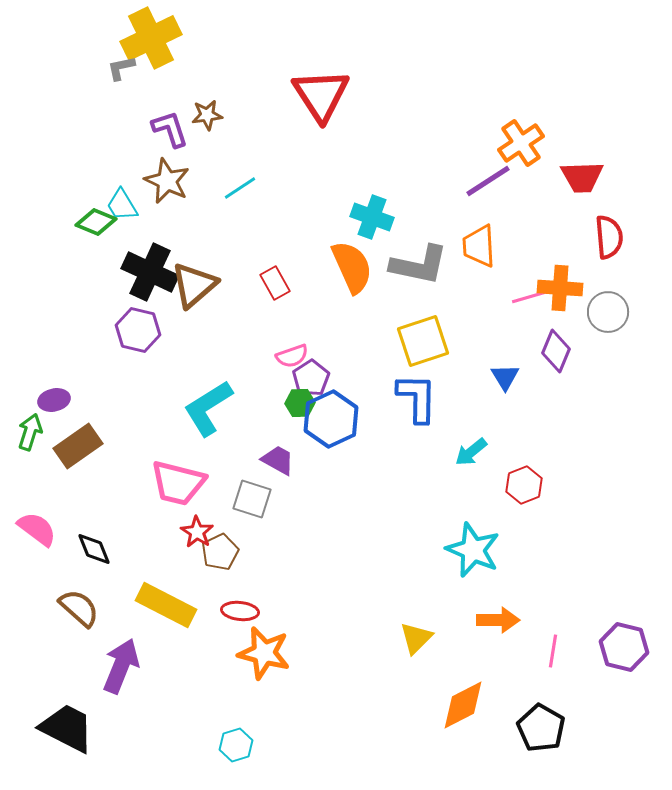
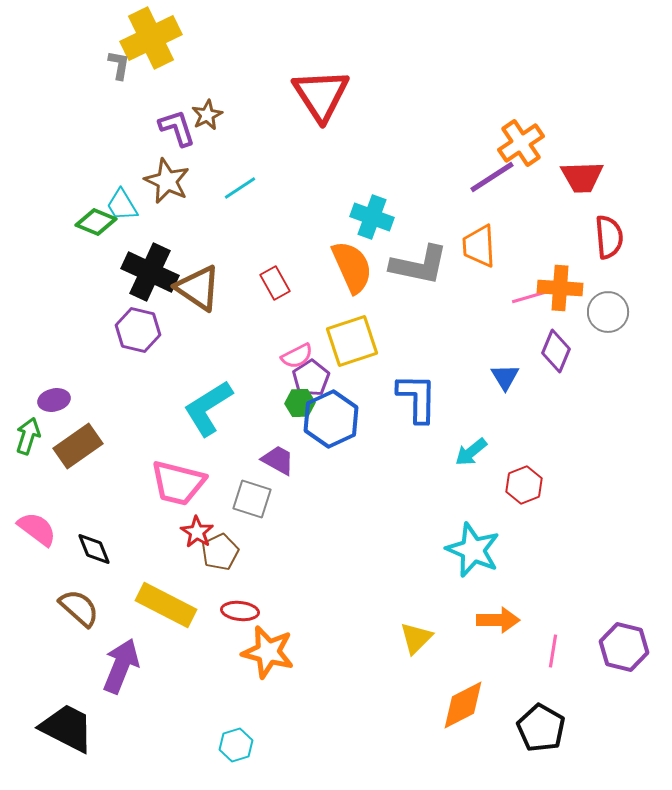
gray L-shape at (121, 68): moved 2 px left, 3 px up; rotated 112 degrees clockwise
brown star at (207, 115): rotated 20 degrees counterclockwise
purple L-shape at (170, 129): moved 7 px right, 1 px up
purple line at (488, 181): moved 4 px right, 4 px up
brown triangle at (194, 285): moved 4 px right, 3 px down; rotated 45 degrees counterclockwise
yellow square at (423, 341): moved 71 px left
pink semicircle at (292, 356): moved 5 px right; rotated 8 degrees counterclockwise
green arrow at (30, 432): moved 2 px left, 4 px down
orange star at (264, 653): moved 4 px right, 1 px up
